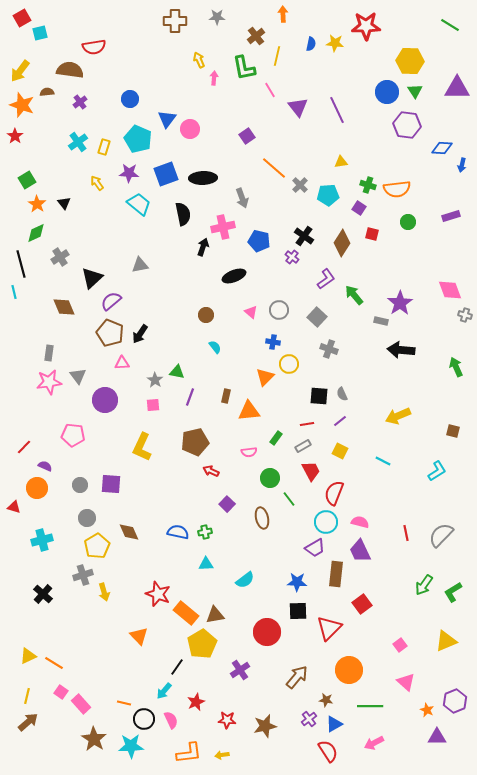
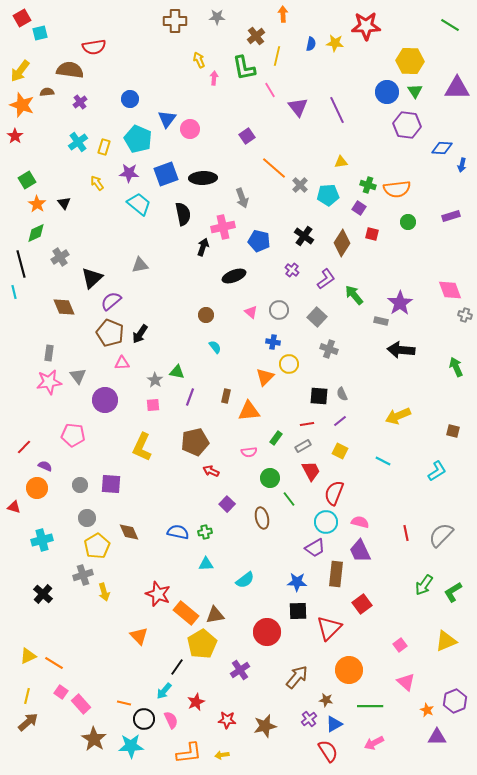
purple cross at (292, 257): moved 13 px down
